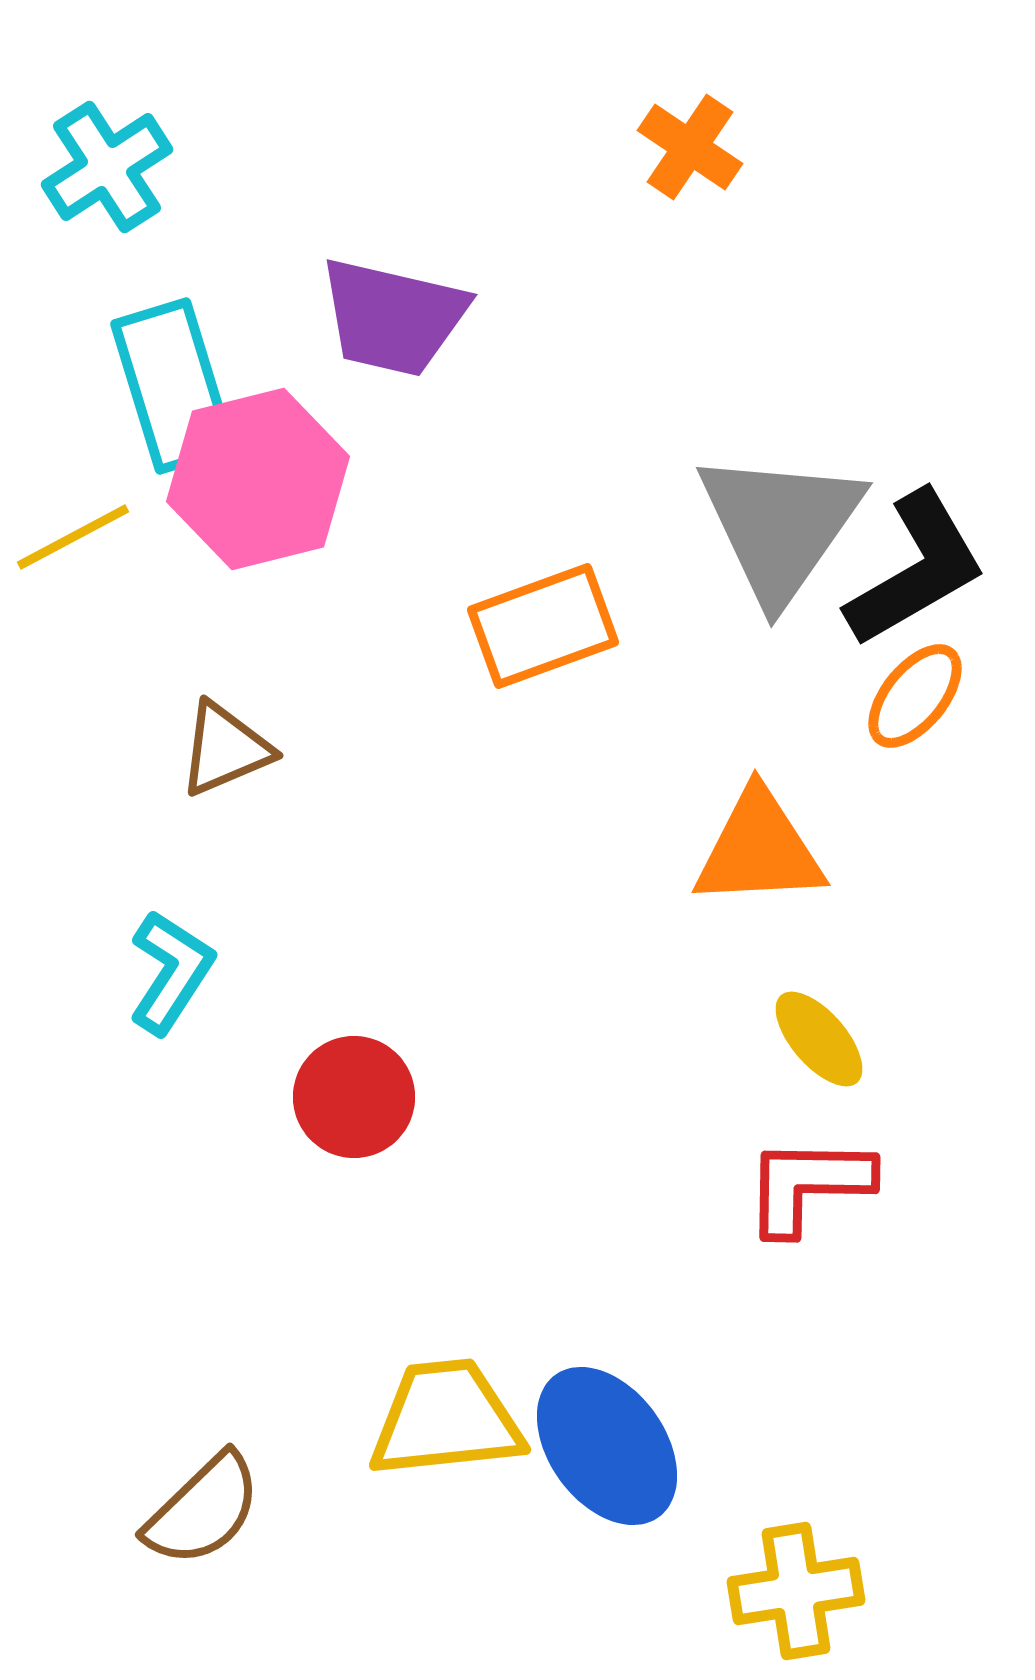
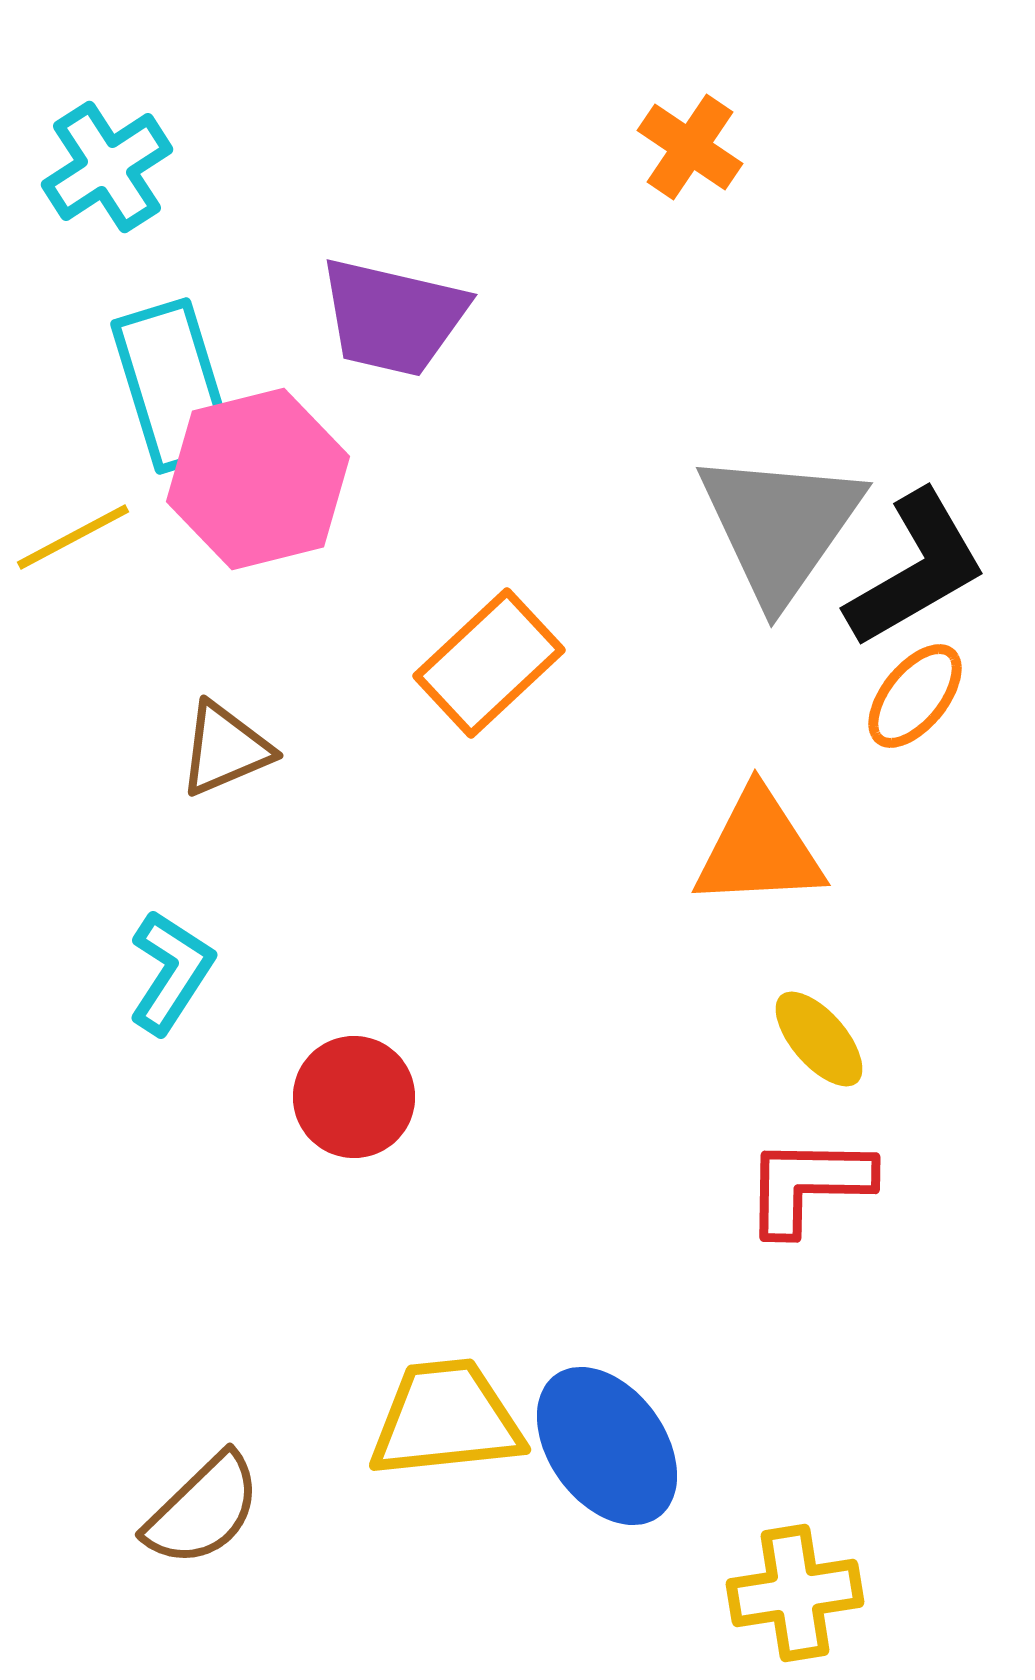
orange rectangle: moved 54 px left, 37 px down; rotated 23 degrees counterclockwise
yellow cross: moved 1 px left, 2 px down
